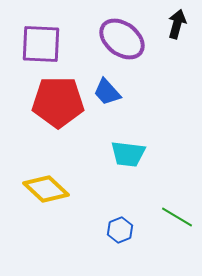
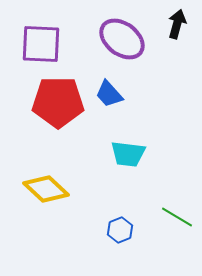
blue trapezoid: moved 2 px right, 2 px down
